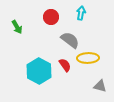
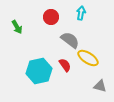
yellow ellipse: rotated 35 degrees clockwise
cyan hexagon: rotated 20 degrees clockwise
